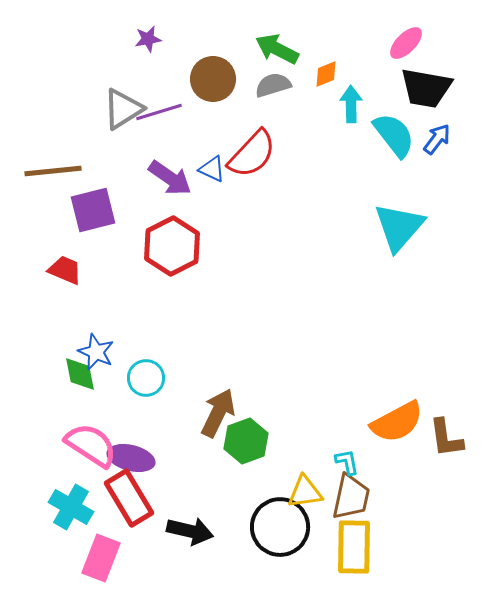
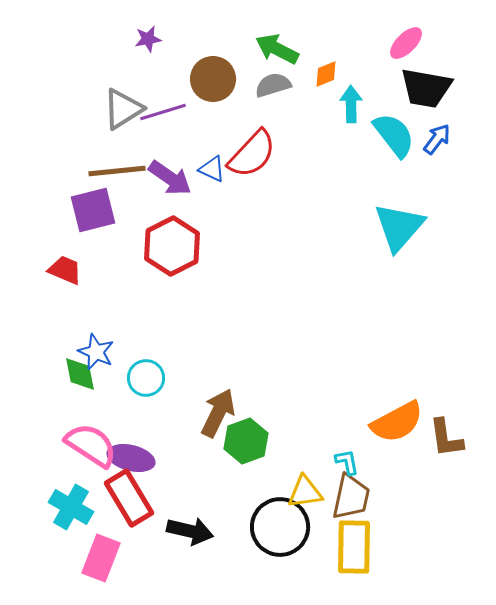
purple line: moved 4 px right
brown line: moved 64 px right
